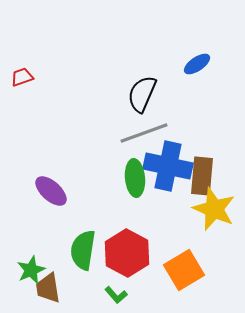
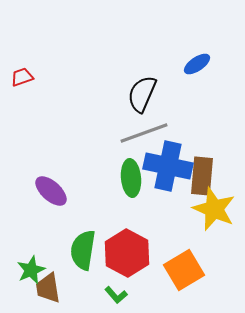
green ellipse: moved 4 px left
